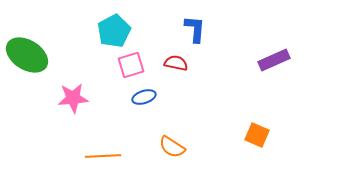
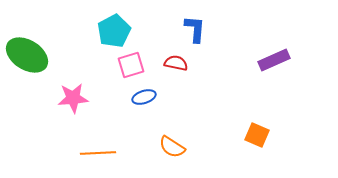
orange line: moved 5 px left, 3 px up
